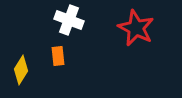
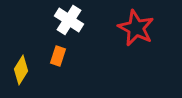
white cross: rotated 12 degrees clockwise
orange rectangle: rotated 24 degrees clockwise
